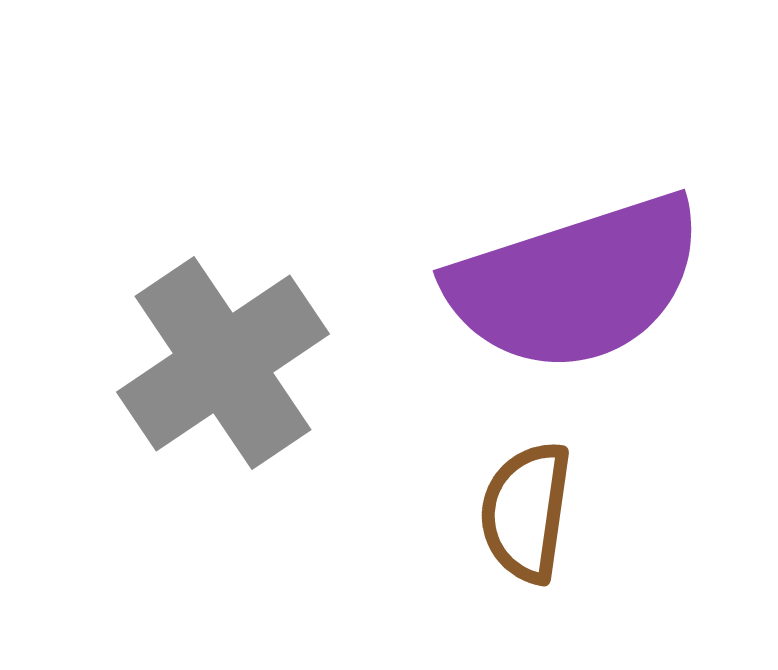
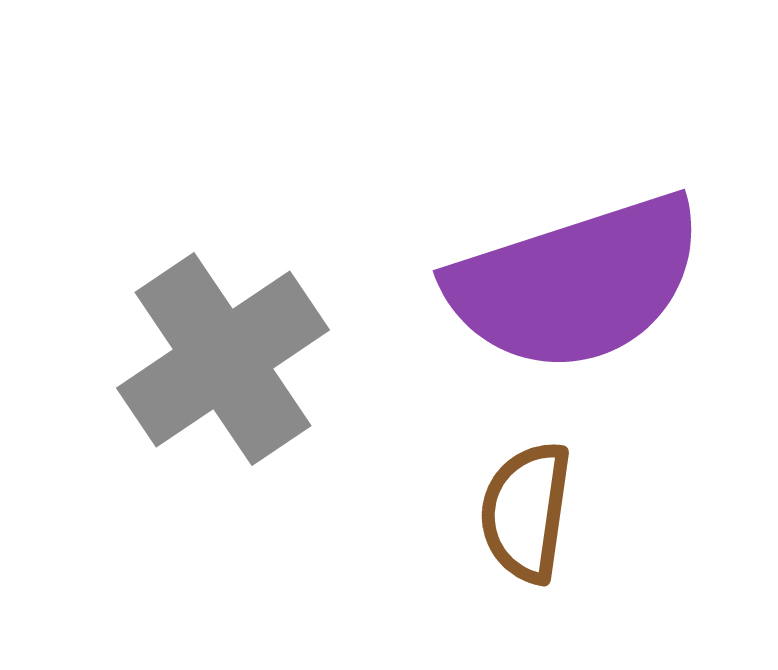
gray cross: moved 4 px up
